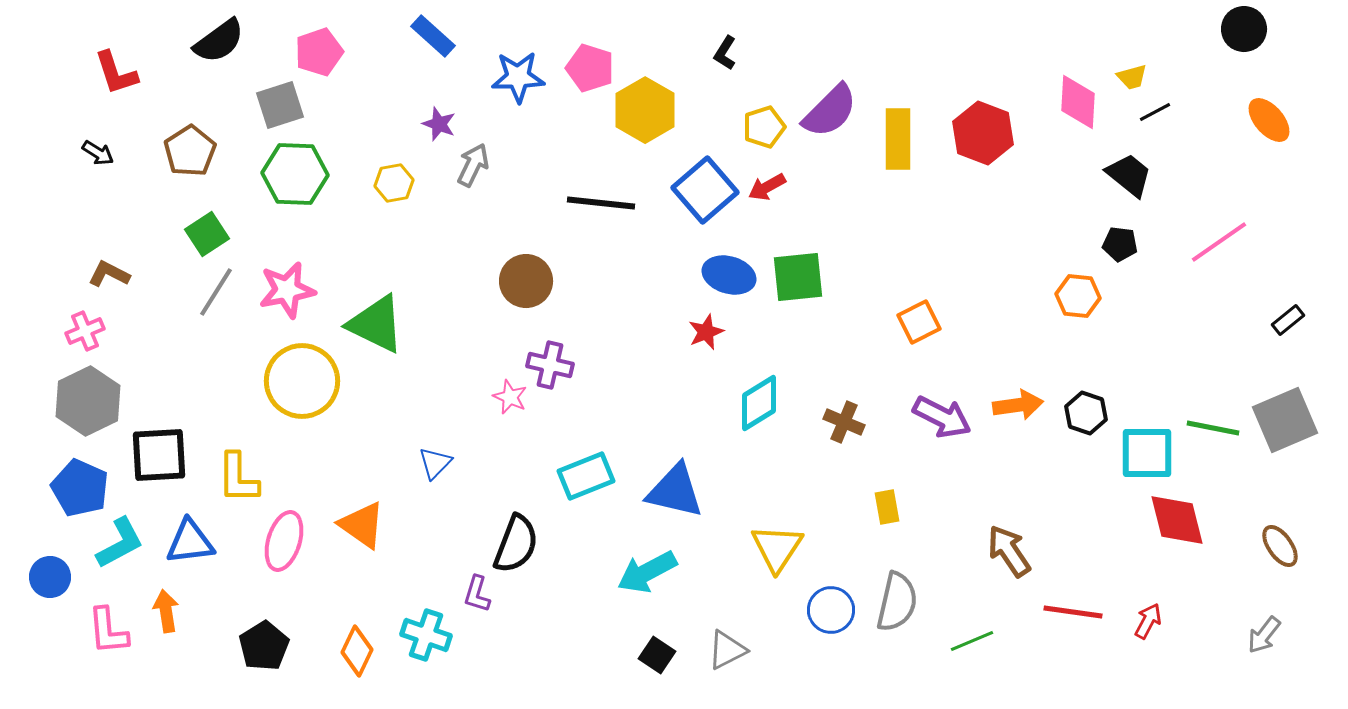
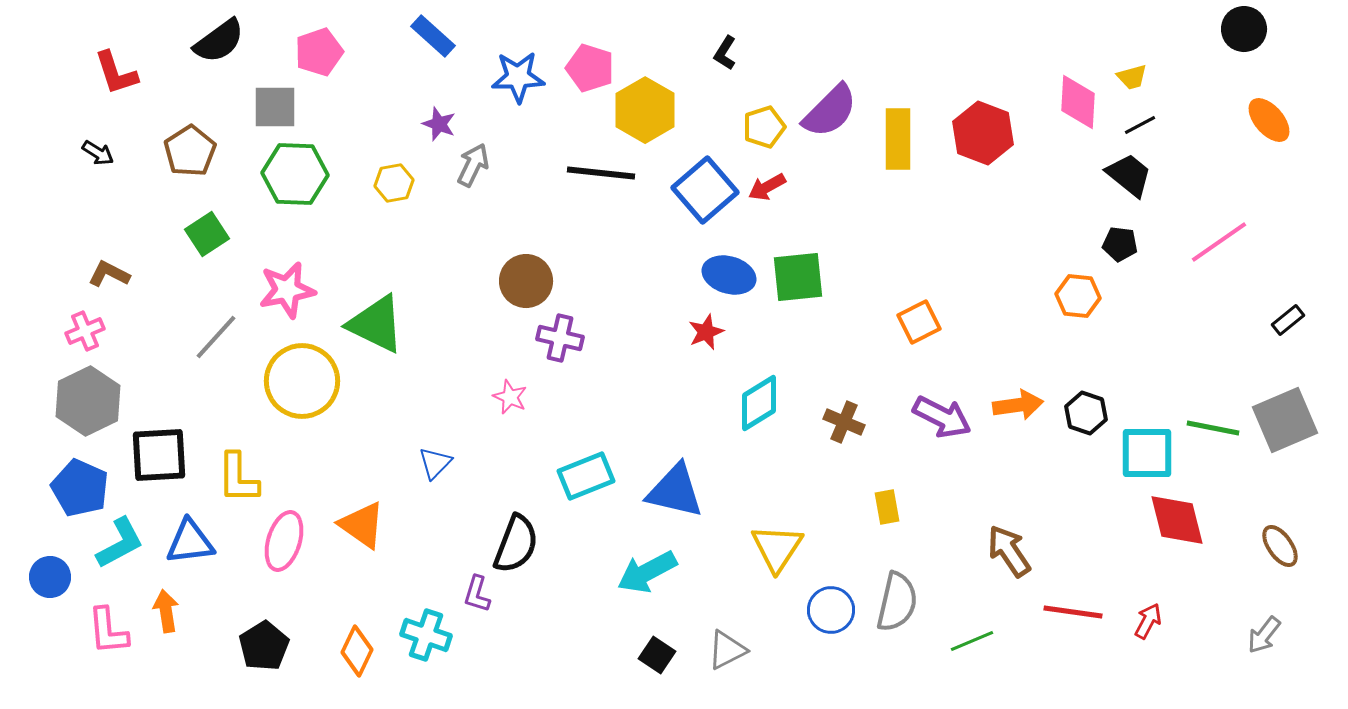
gray square at (280, 105): moved 5 px left, 2 px down; rotated 18 degrees clockwise
black line at (1155, 112): moved 15 px left, 13 px down
black line at (601, 203): moved 30 px up
gray line at (216, 292): moved 45 px down; rotated 10 degrees clockwise
purple cross at (550, 365): moved 10 px right, 27 px up
